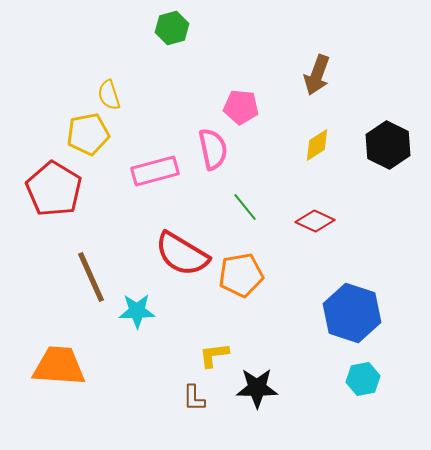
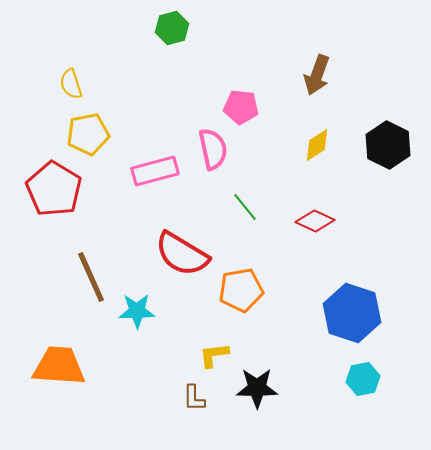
yellow semicircle: moved 38 px left, 11 px up
orange pentagon: moved 15 px down
